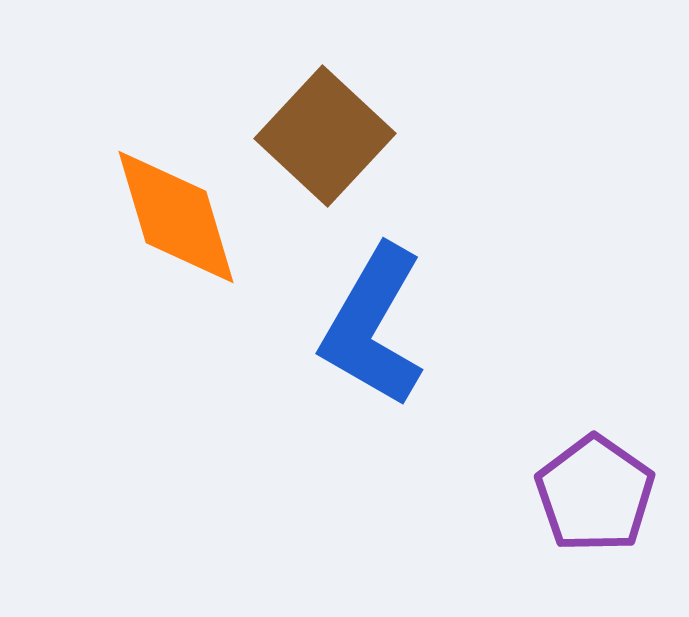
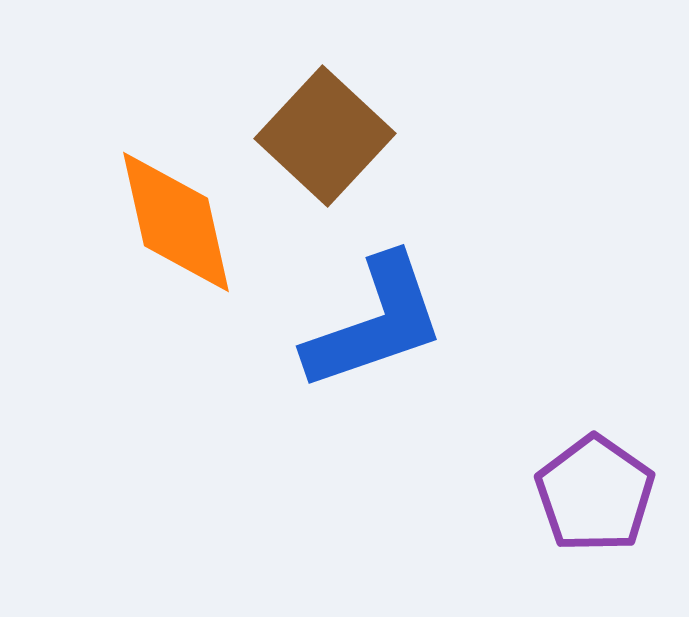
orange diamond: moved 5 px down; rotated 4 degrees clockwise
blue L-shape: moved 2 px right, 3 px up; rotated 139 degrees counterclockwise
